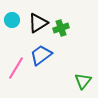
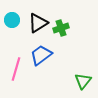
pink line: moved 1 px down; rotated 15 degrees counterclockwise
